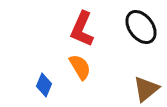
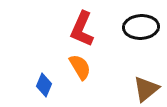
black ellipse: rotated 56 degrees counterclockwise
